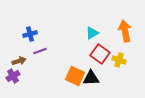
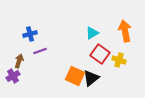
brown arrow: rotated 56 degrees counterclockwise
black triangle: rotated 36 degrees counterclockwise
